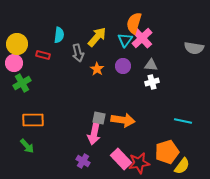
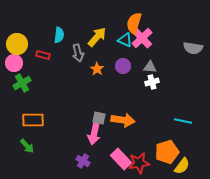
cyan triangle: rotated 42 degrees counterclockwise
gray semicircle: moved 1 px left
gray triangle: moved 1 px left, 2 px down
